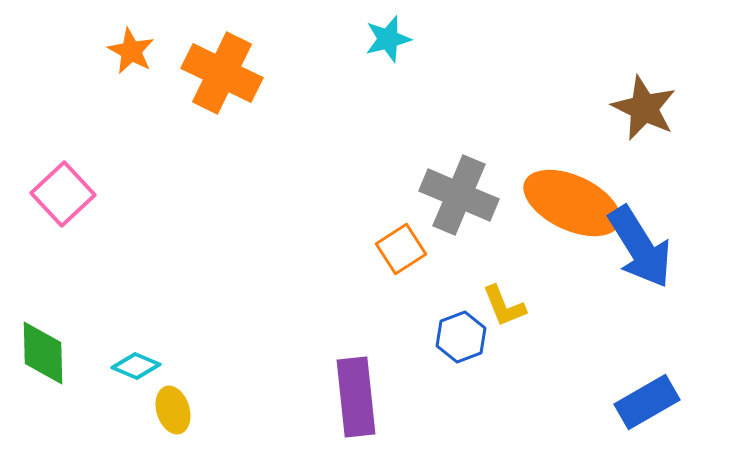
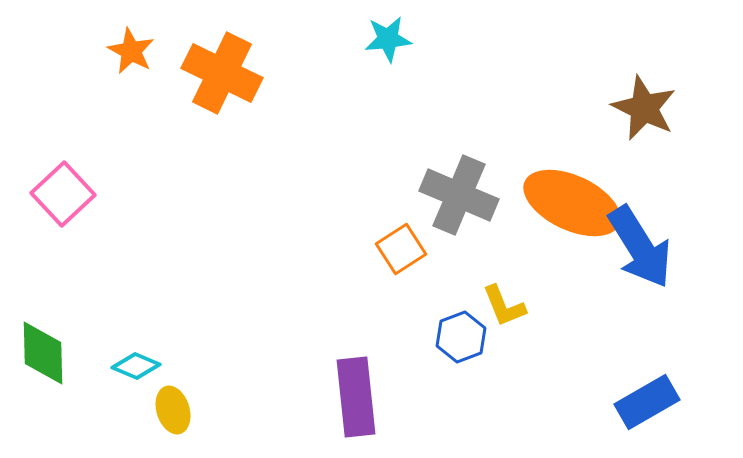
cyan star: rotated 9 degrees clockwise
